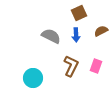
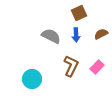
brown semicircle: moved 3 px down
pink rectangle: moved 1 px right, 1 px down; rotated 24 degrees clockwise
cyan circle: moved 1 px left, 1 px down
